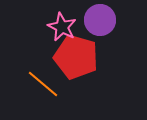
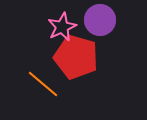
pink star: rotated 20 degrees clockwise
